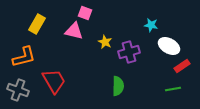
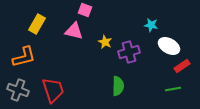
pink square: moved 3 px up
red trapezoid: moved 1 px left, 9 px down; rotated 12 degrees clockwise
